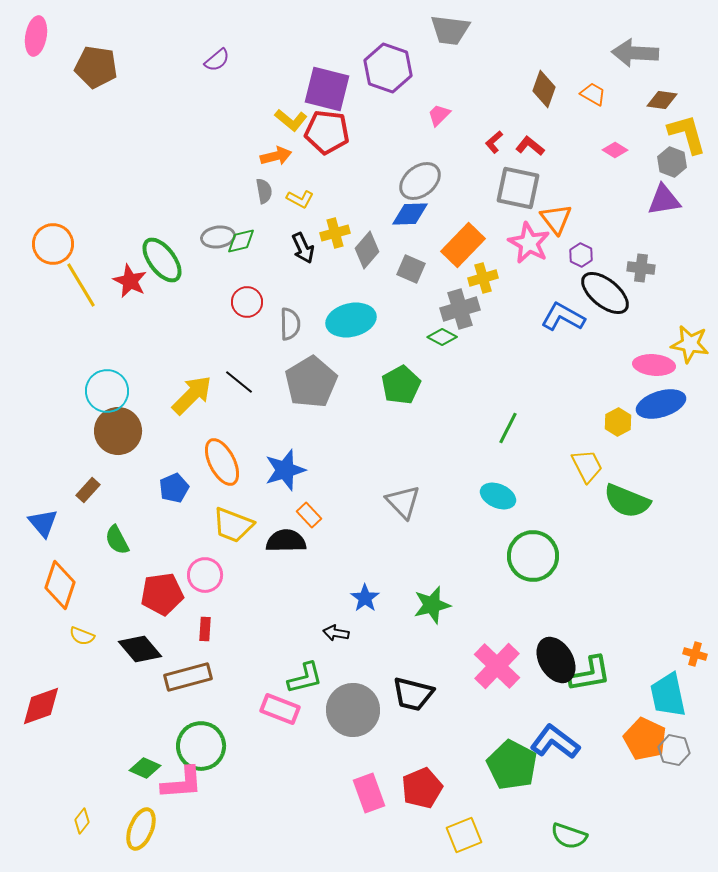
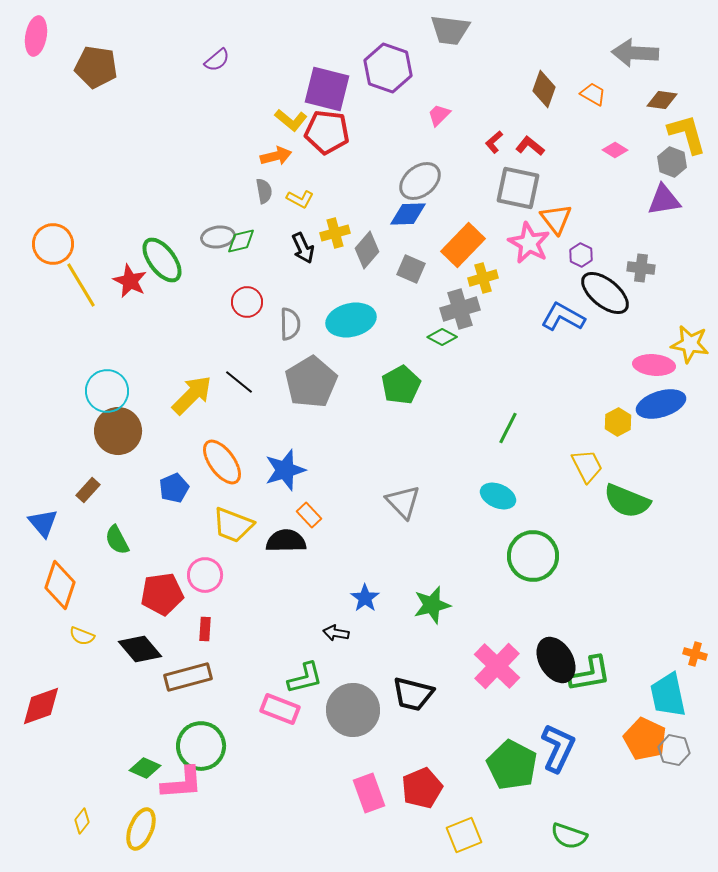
blue diamond at (410, 214): moved 2 px left
orange ellipse at (222, 462): rotated 9 degrees counterclockwise
blue L-shape at (555, 742): moved 3 px right, 6 px down; rotated 78 degrees clockwise
